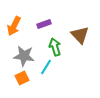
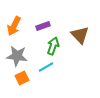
purple rectangle: moved 1 px left, 2 px down
green arrow: moved 2 px left, 1 px up; rotated 36 degrees clockwise
gray star: moved 7 px left
cyan line: rotated 28 degrees clockwise
